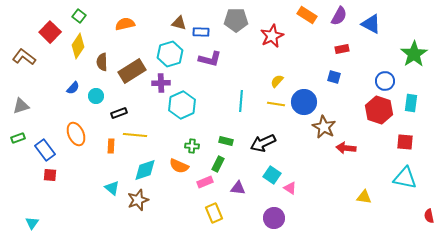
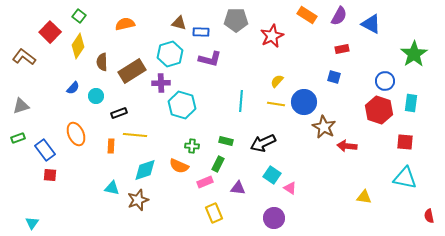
cyan hexagon at (182, 105): rotated 20 degrees counterclockwise
red arrow at (346, 148): moved 1 px right, 2 px up
cyan triangle at (112, 188): rotated 28 degrees counterclockwise
